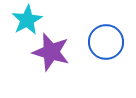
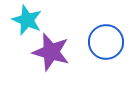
cyan star: rotated 20 degrees counterclockwise
